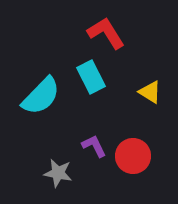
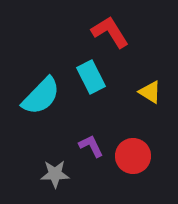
red L-shape: moved 4 px right, 1 px up
purple L-shape: moved 3 px left
gray star: moved 3 px left, 1 px down; rotated 12 degrees counterclockwise
